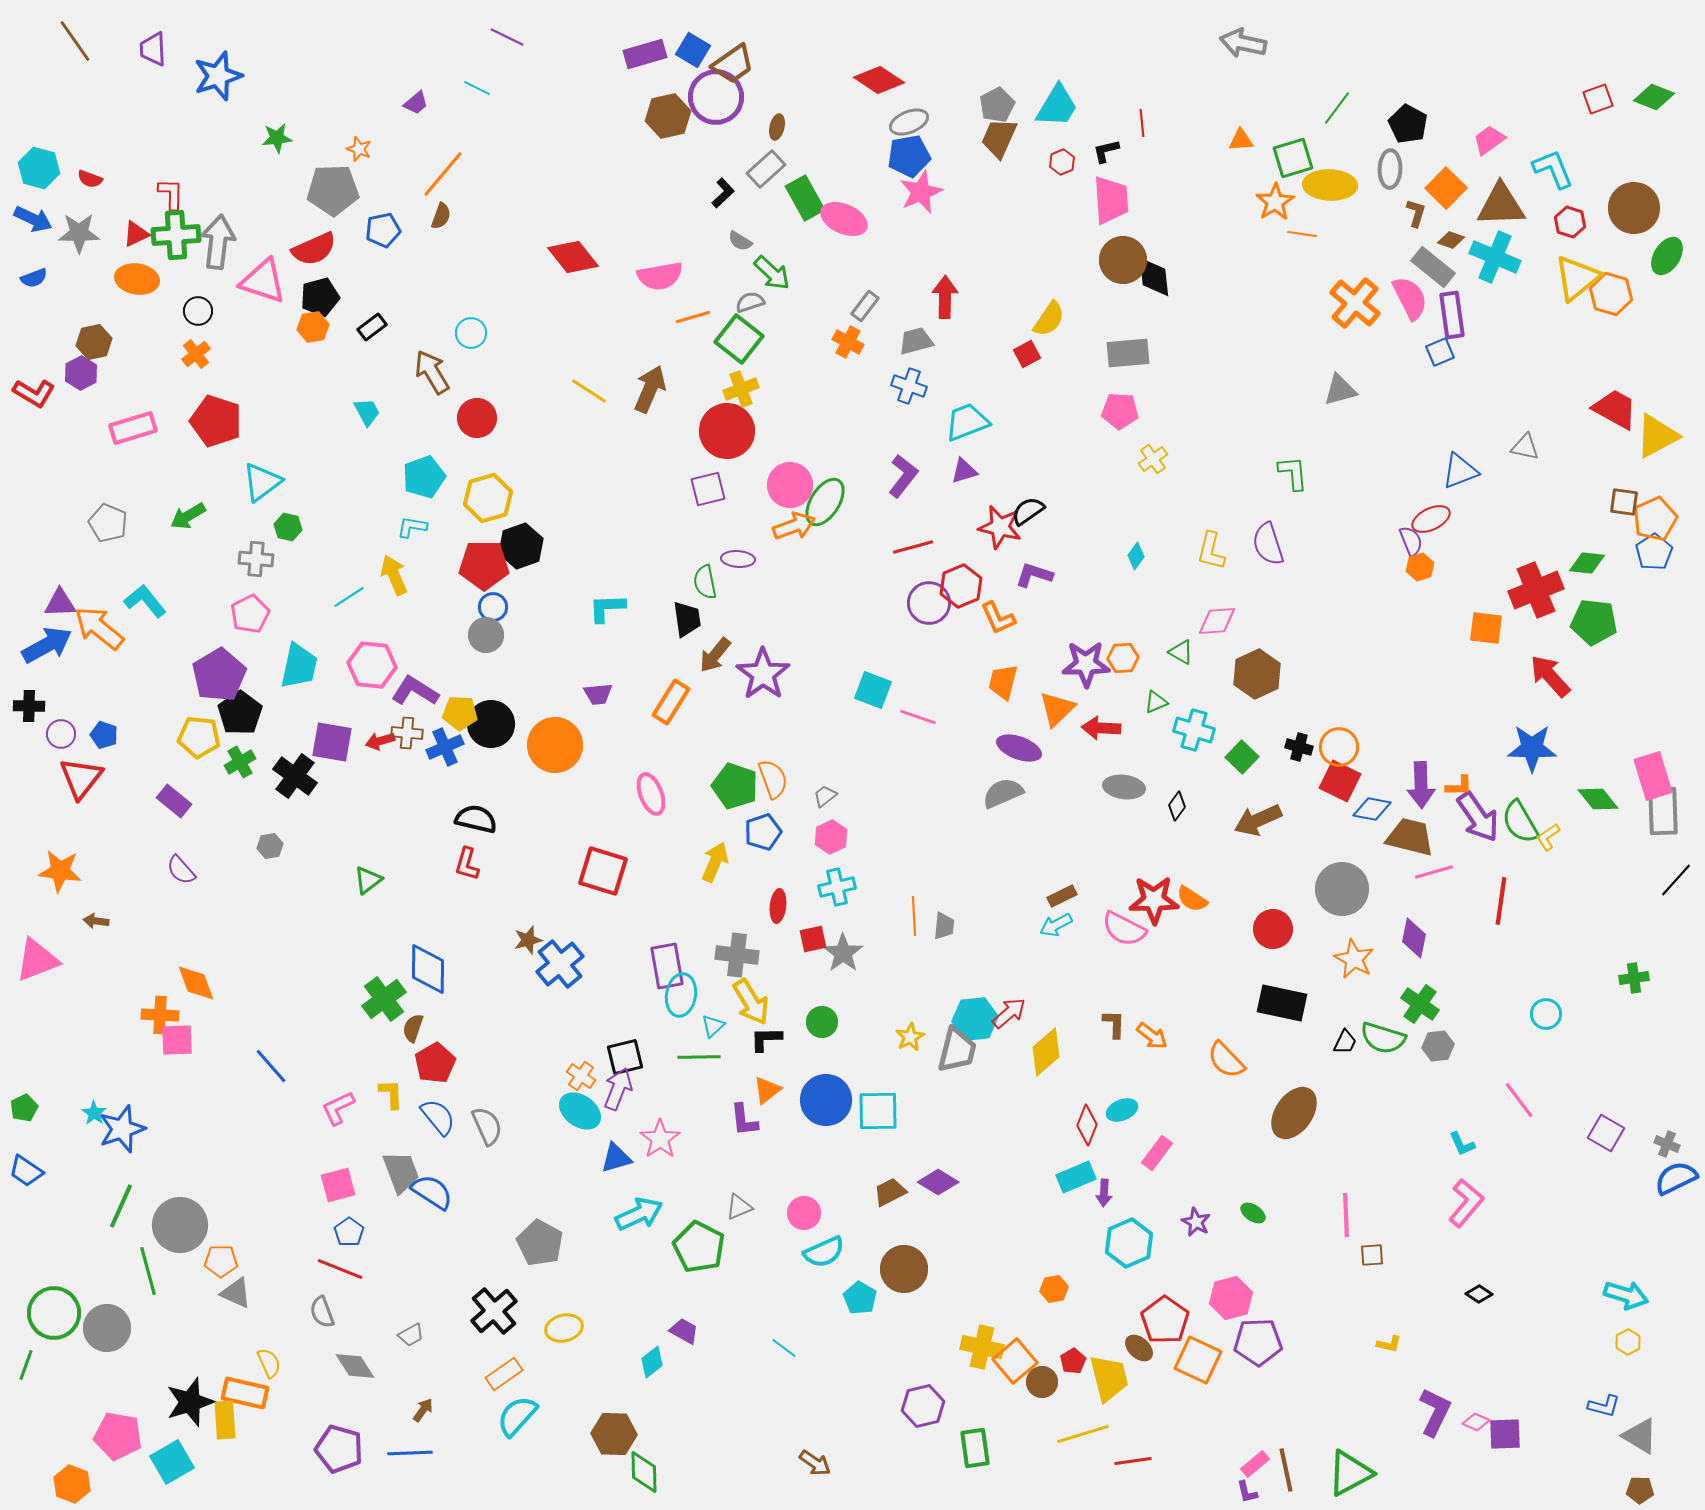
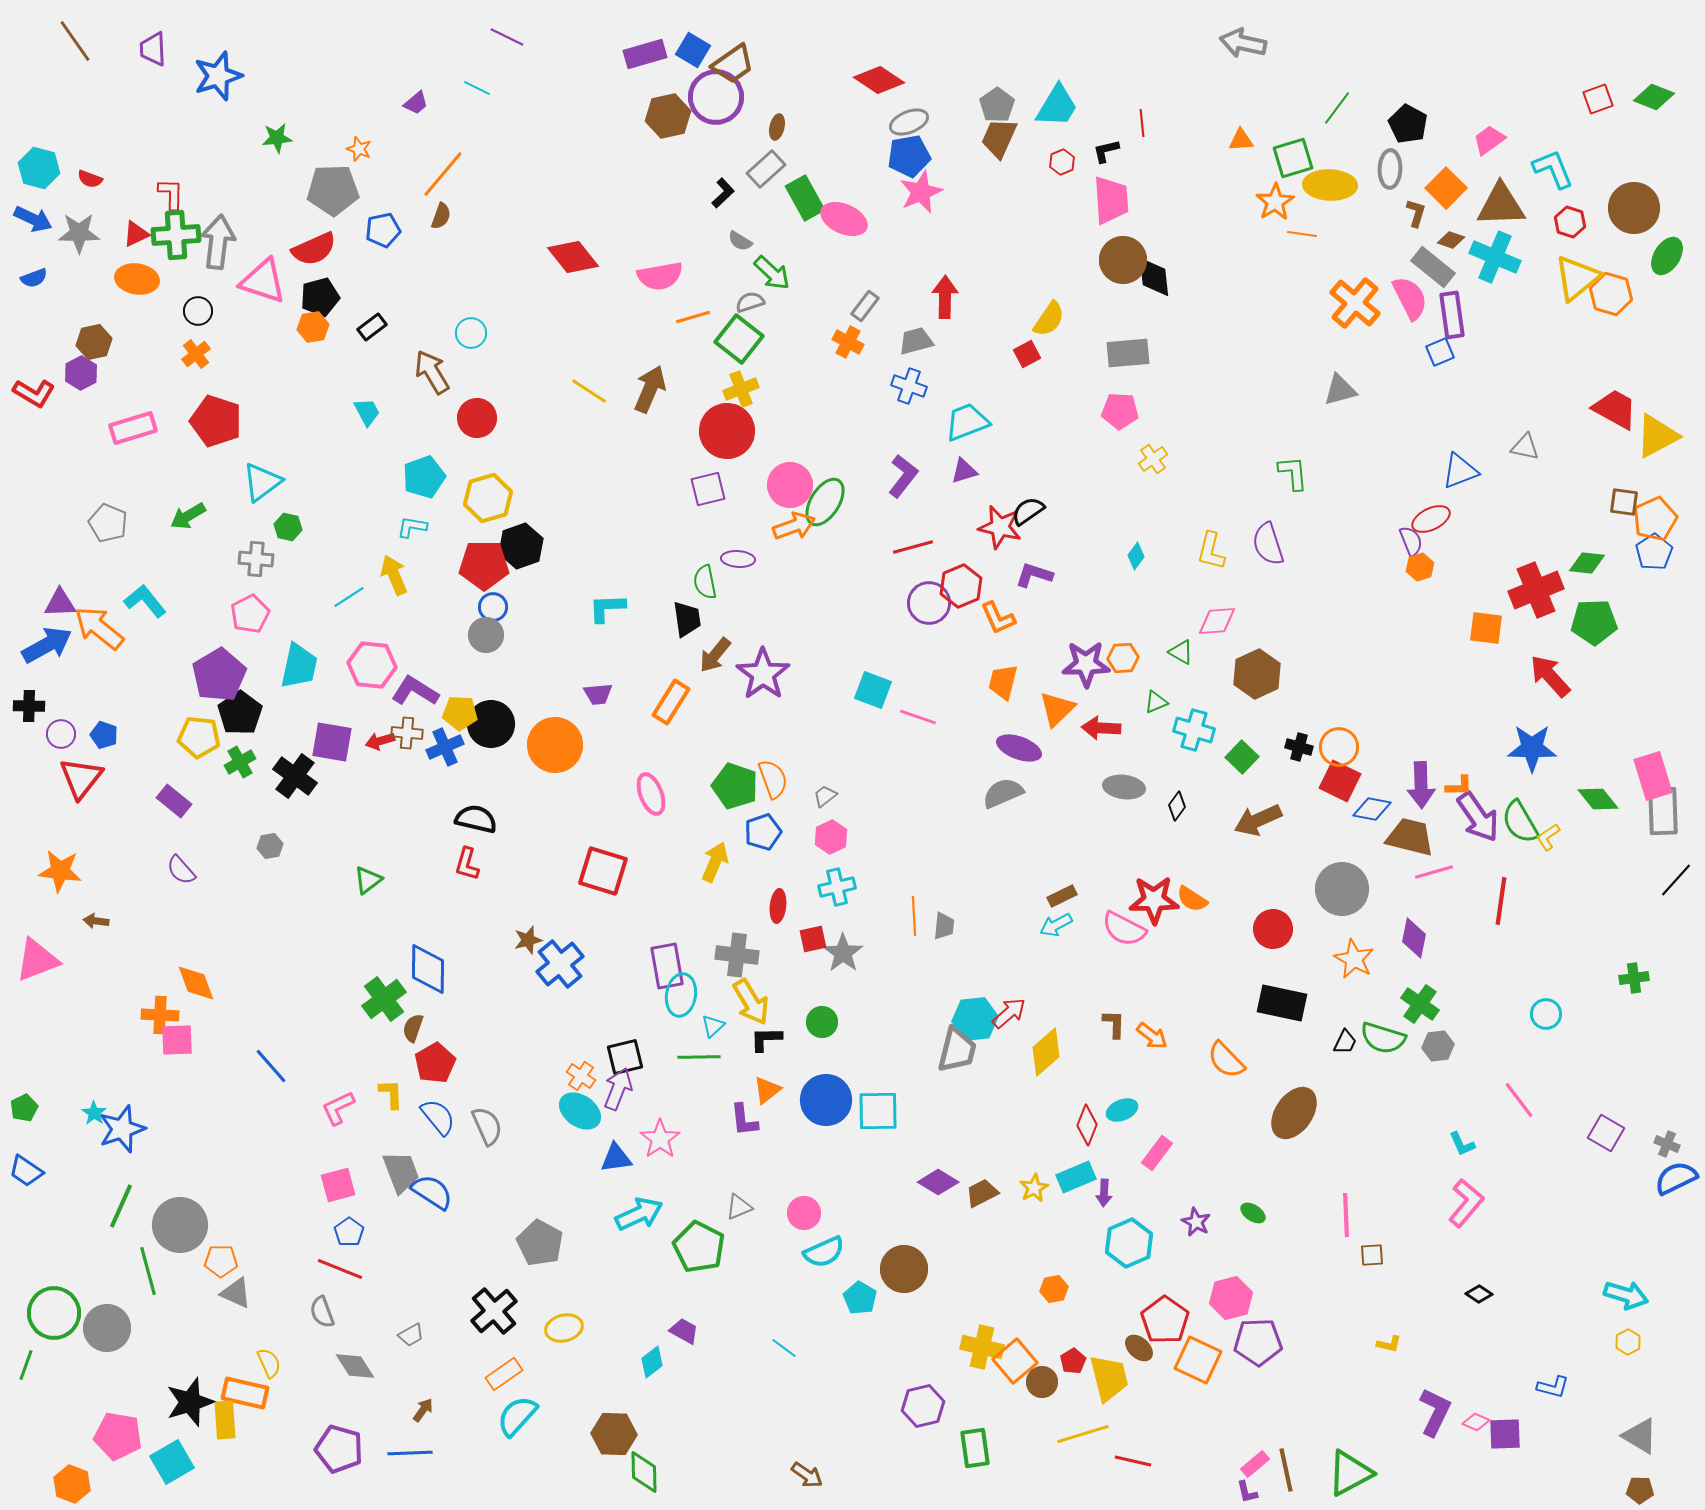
gray pentagon at (997, 105): rotated 8 degrees counterclockwise
green pentagon at (1594, 622): rotated 9 degrees counterclockwise
yellow star at (910, 1037): moved 124 px right, 151 px down
blue triangle at (616, 1158): rotated 8 degrees clockwise
brown trapezoid at (890, 1192): moved 92 px right, 1 px down
blue L-shape at (1604, 1406): moved 51 px left, 19 px up
red line at (1133, 1461): rotated 21 degrees clockwise
brown arrow at (815, 1463): moved 8 px left, 12 px down
